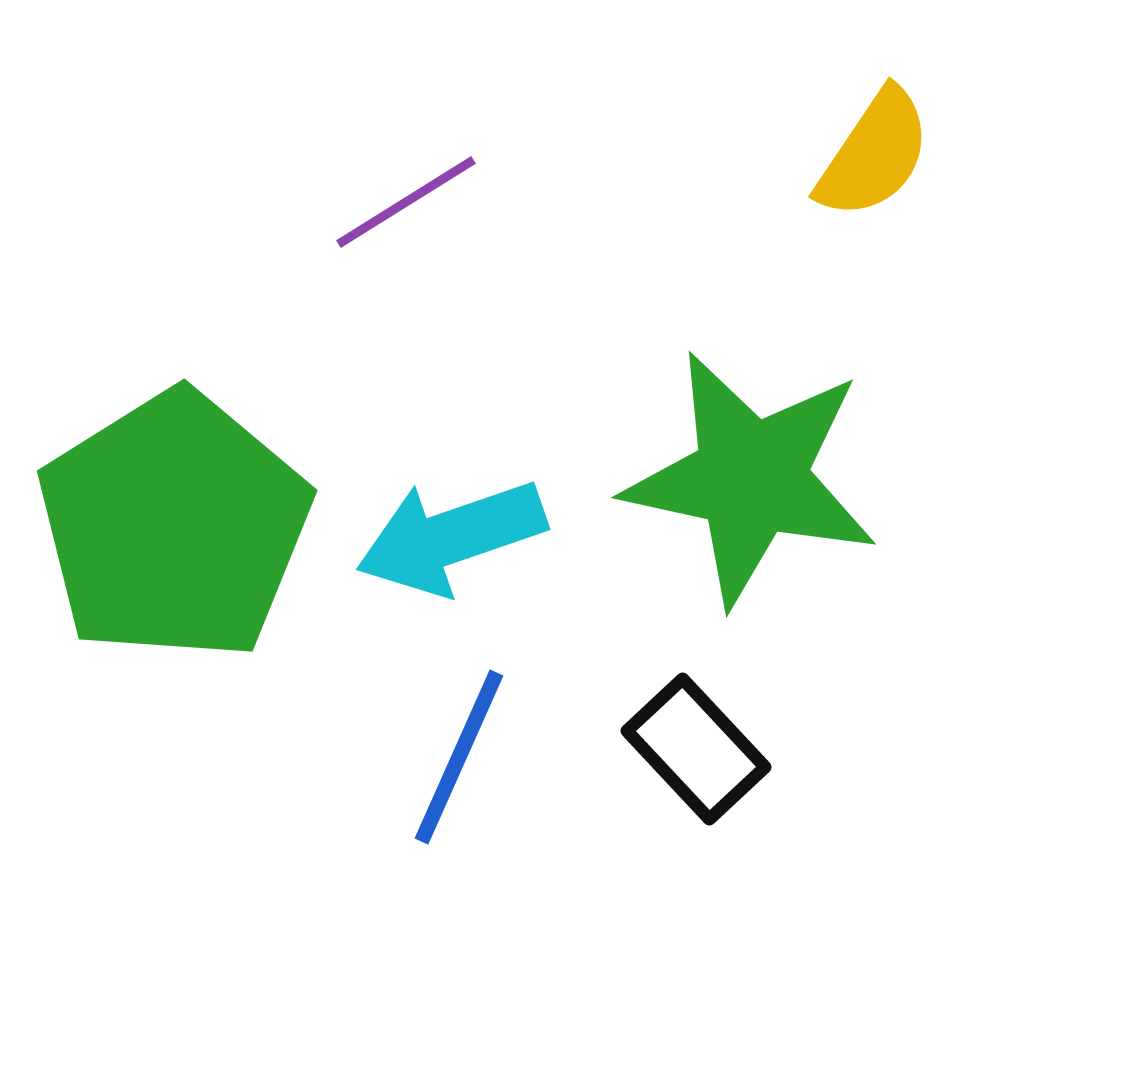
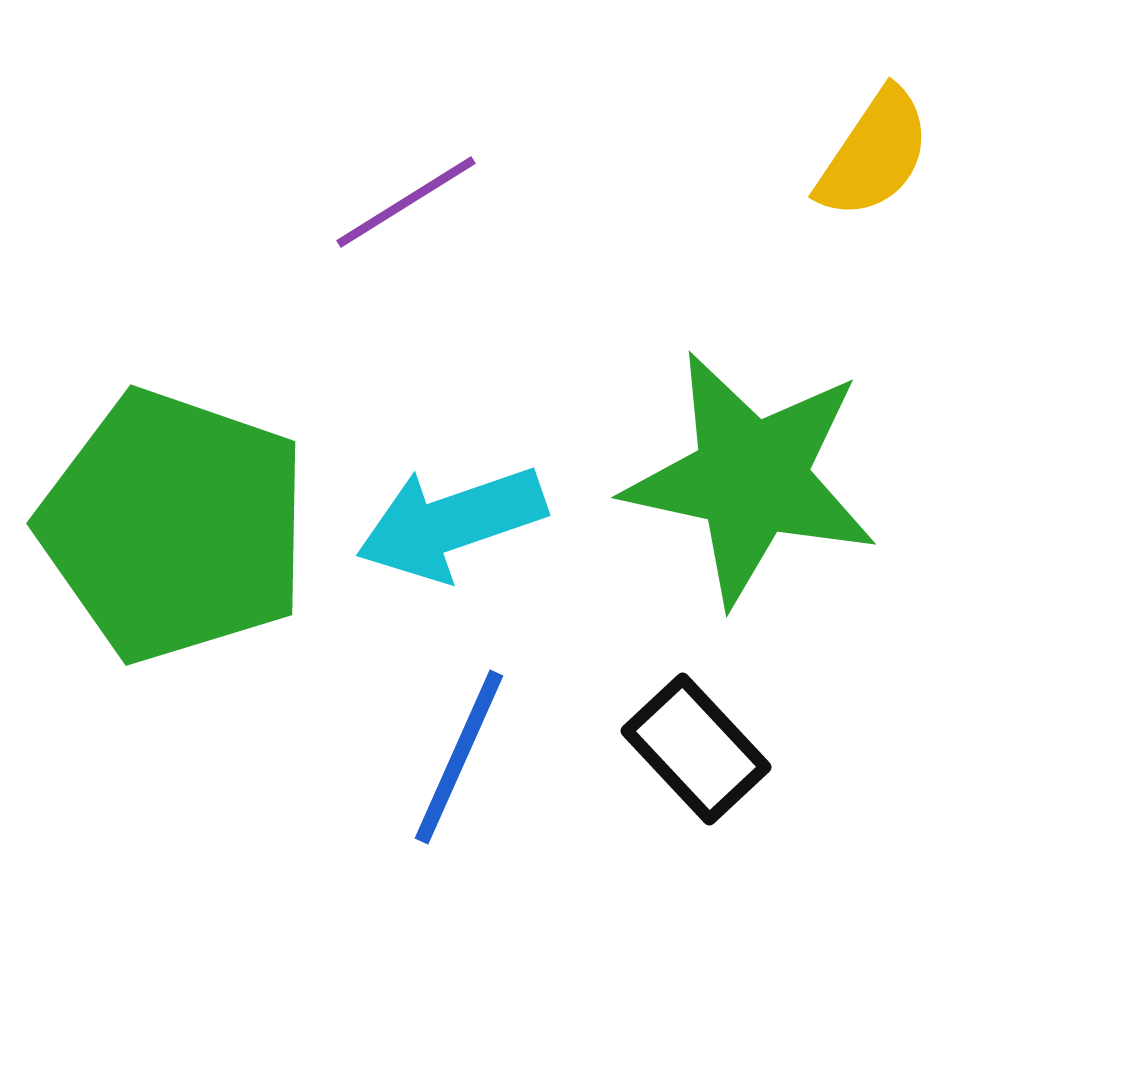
green pentagon: rotated 21 degrees counterclockwise
cyan arrow: moved 14 px up
